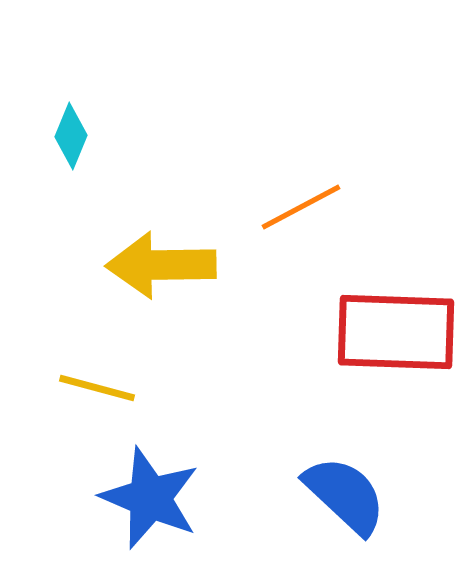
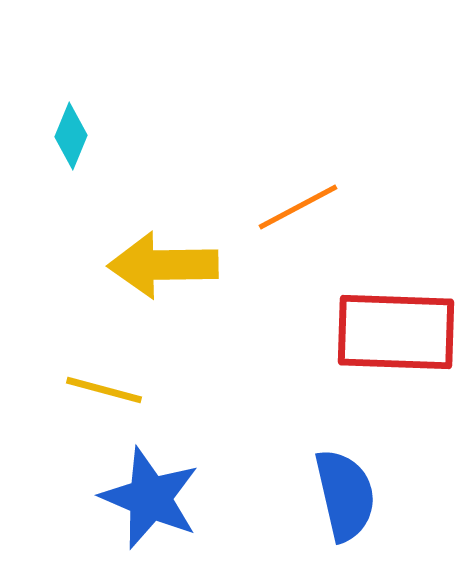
orange line: moved 3 px left
yellow arrow: moved 2 px right
yellow line: moved 7 px right, 2 px down
blue semicircle: rotated 34 degrees clockwise
